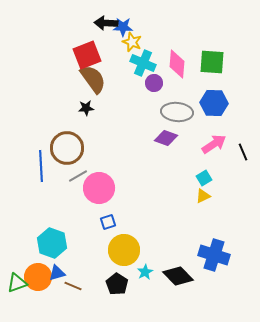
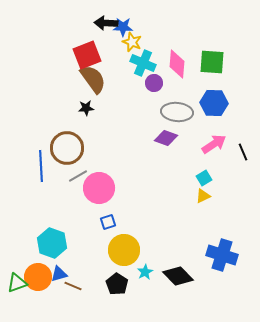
blue cross: moved 8 px right
blue triangle: moved 2 px right, 1 px down
